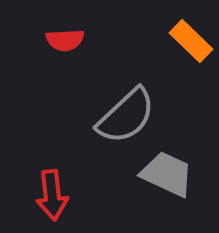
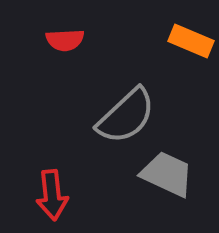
orange rectangle: rotated 21 degrees counterclockwise
